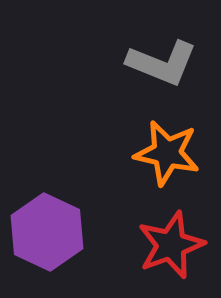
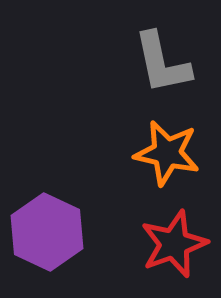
gray L-shape: rotated 56 degrees clockwise
red star: moved 3 px right, 1 px up
